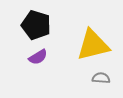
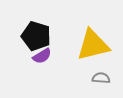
black pentagon: moved 11 px down
purple semicircle: moved 4 px right, 1 px up
